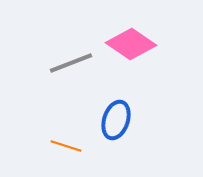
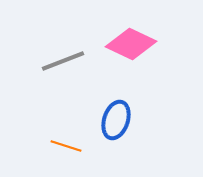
pink diamond: rotated 9 degrees counterclockwise
gray line: moved 8 px left, 2 px up
